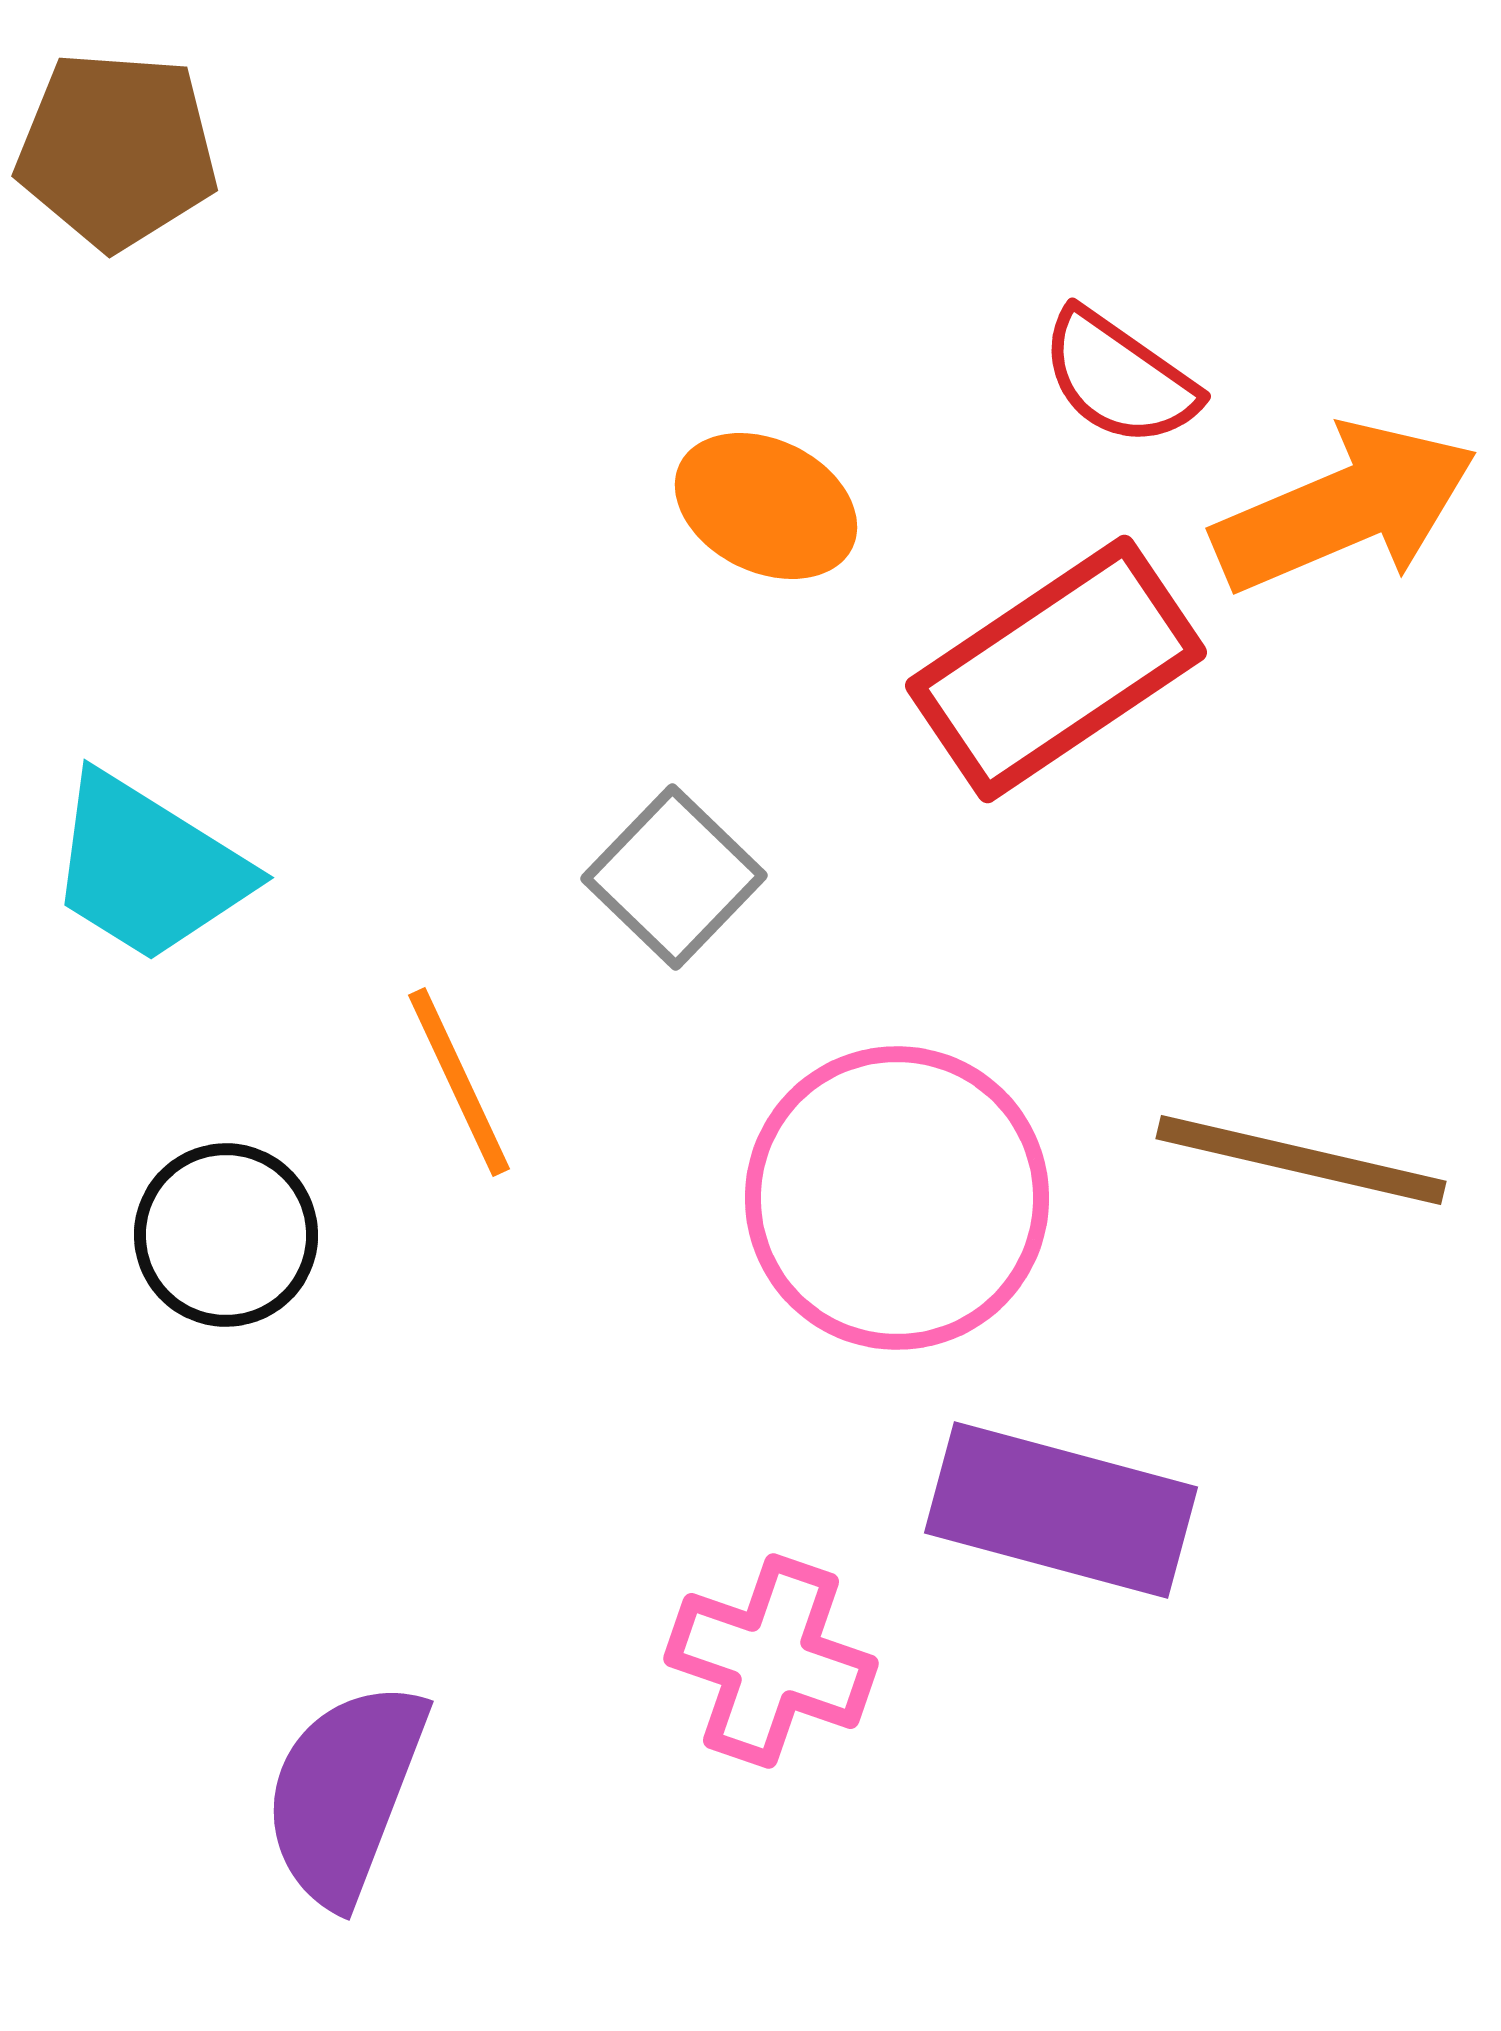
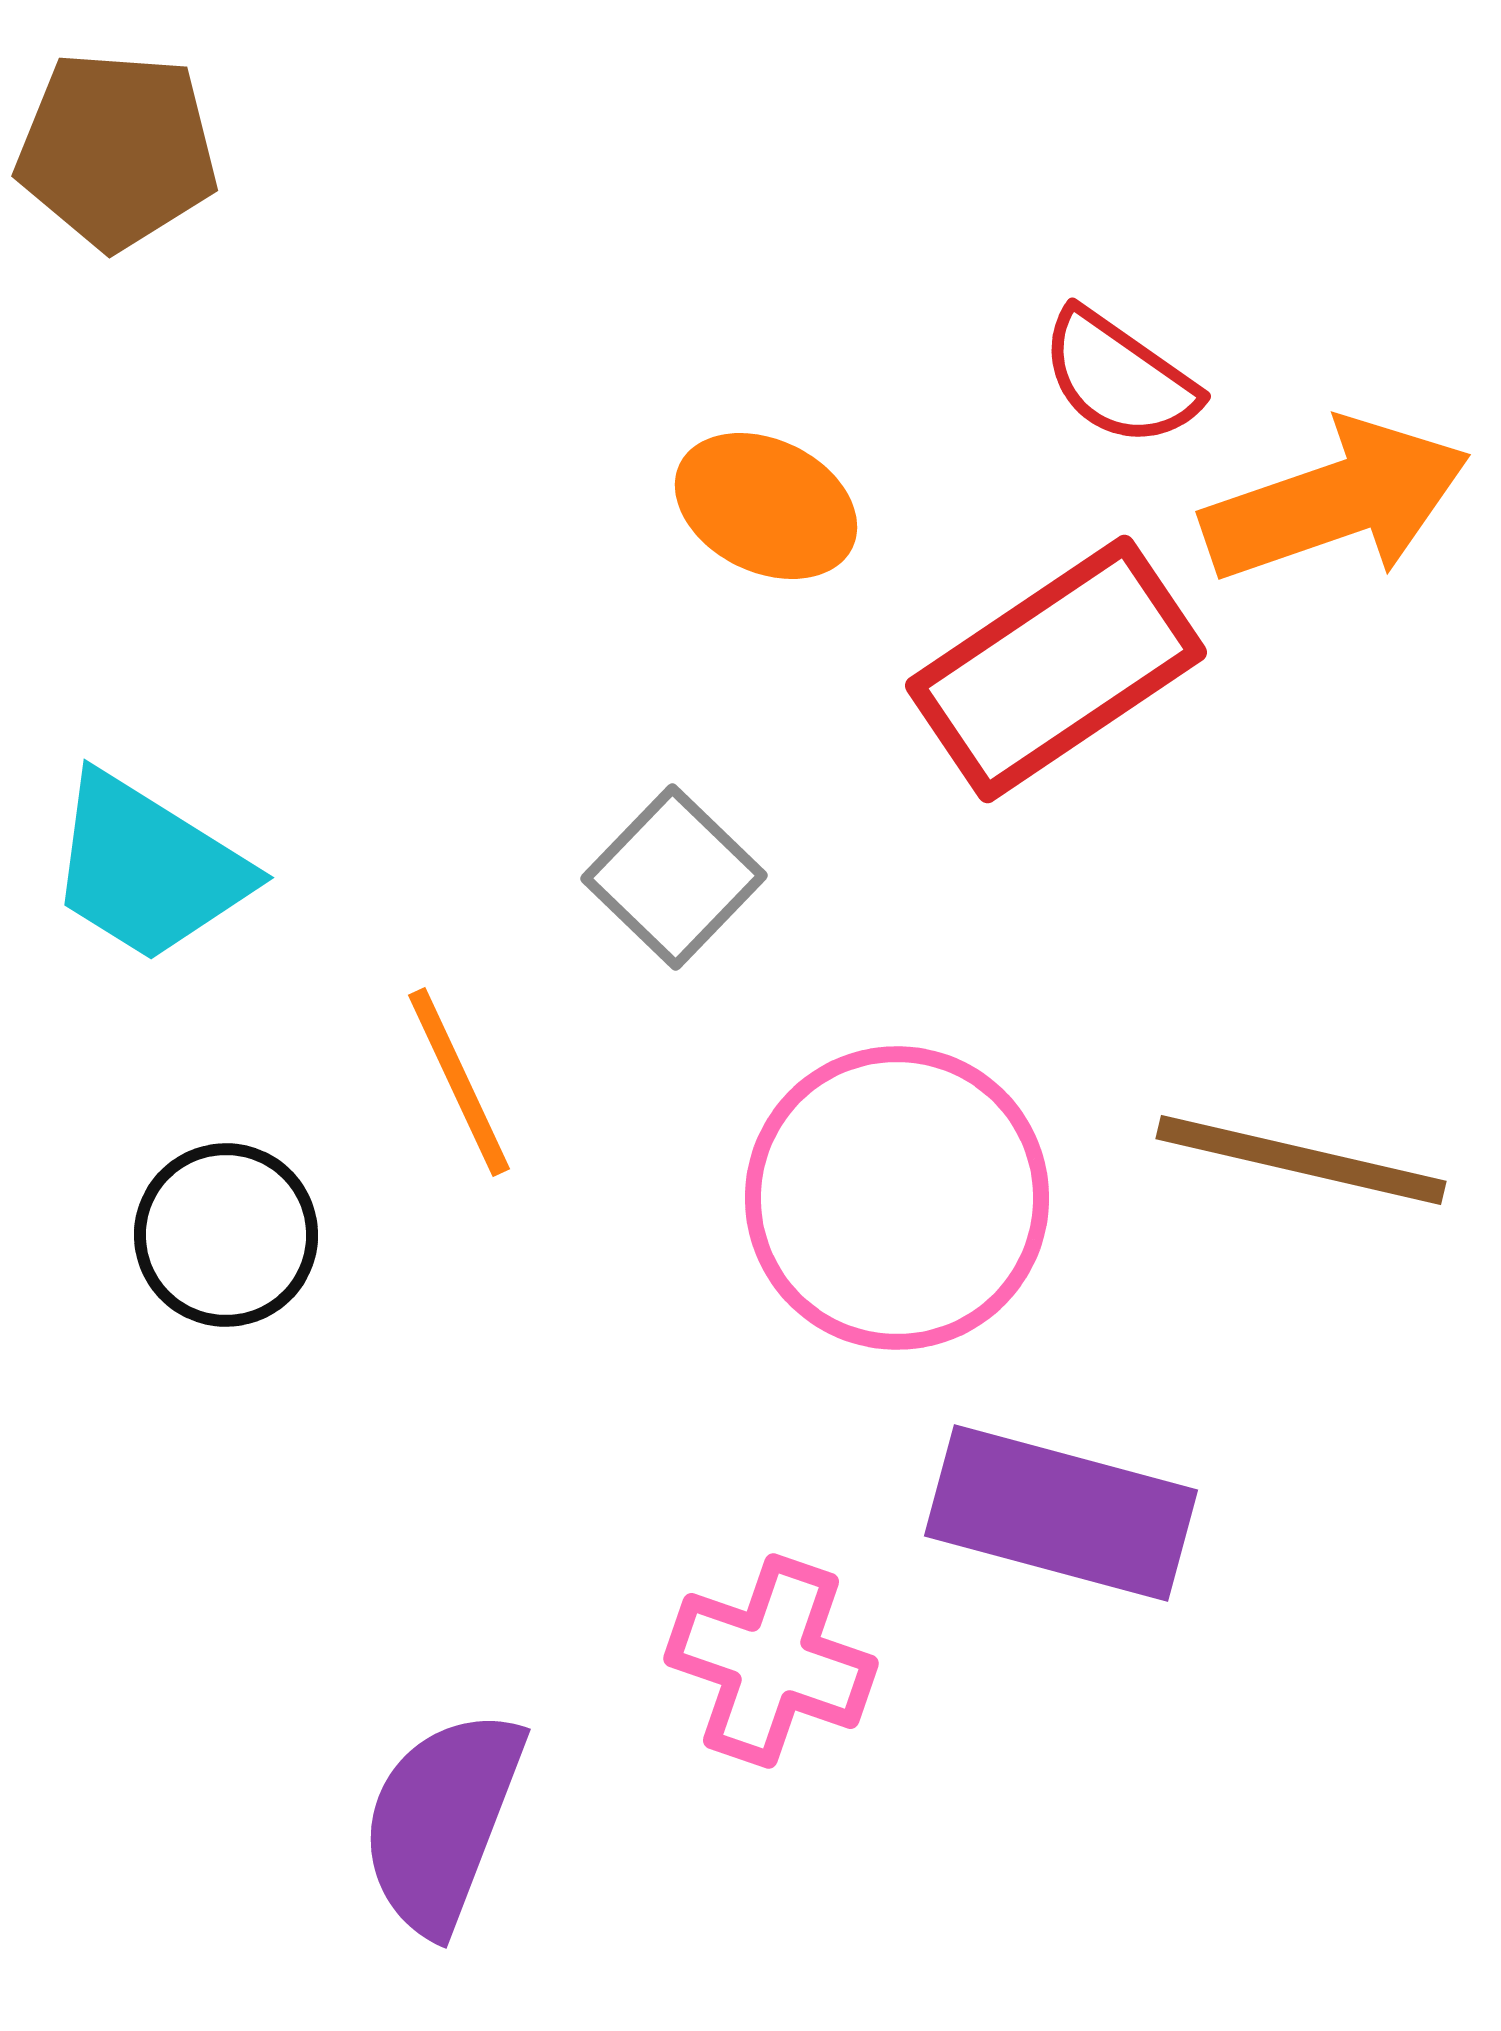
orange arrow: moved 9 px left, 7 px up; rotated 4 degrees clockwise
purple rectangle: moved 3 px down
purple semicircle: moved 97 px right, 28 px down
